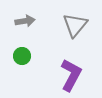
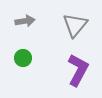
green circle: moved 1 px right, 2 px down
purple L-shape: moved 7 px right, 5 px up
